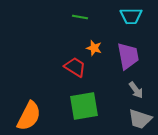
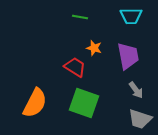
green square: moved 3 px up; rotated 28 degrees clockwise
orange semicircle: moved 6 px right, 13 px up
